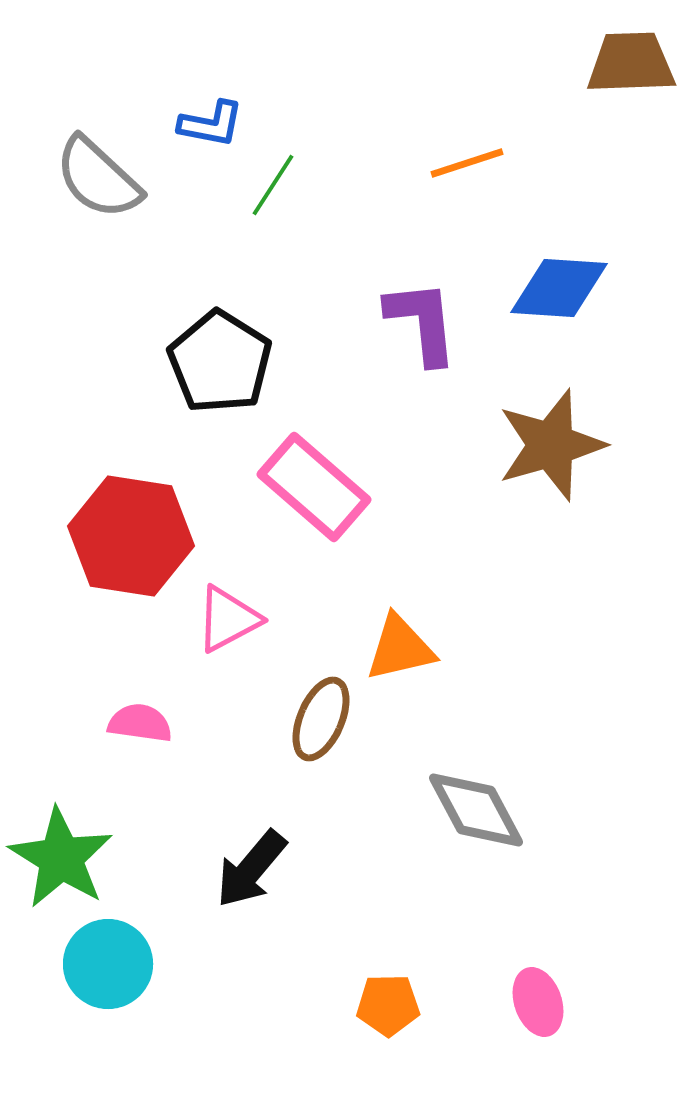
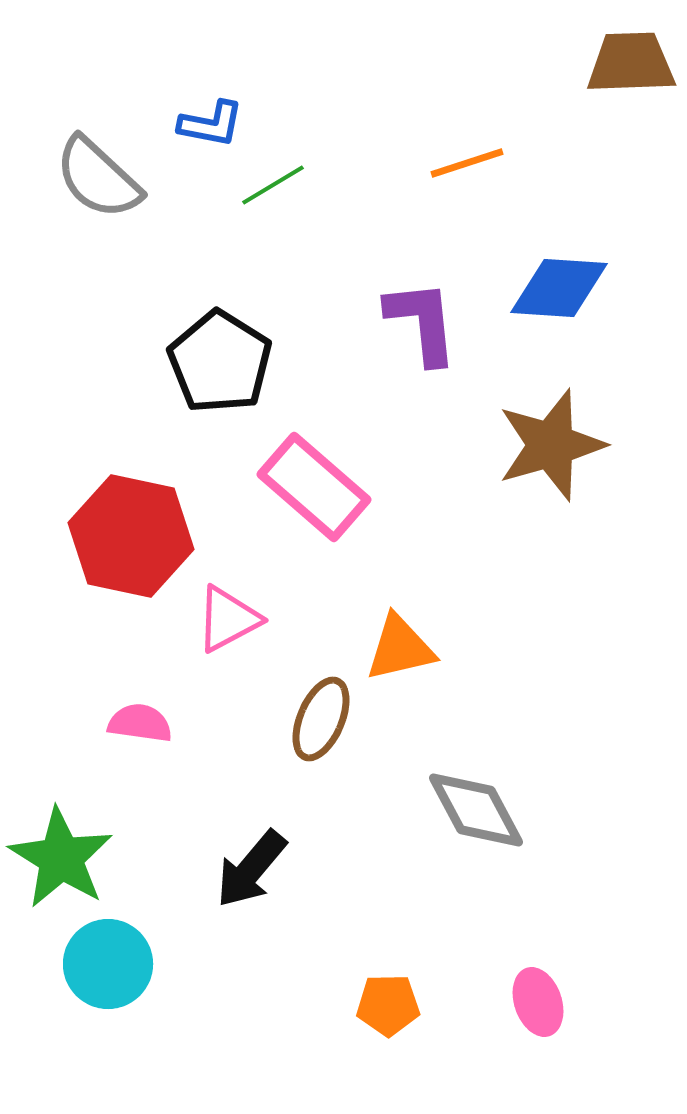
green line: rotated 26 degrees clockwise
red hexagon: rotated 3 degrees clockwise
